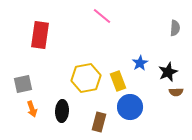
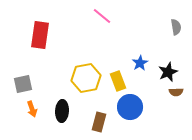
gray semicircle: moved 1 px right, 1 px up; rotated 14 degrees counterclockwise
